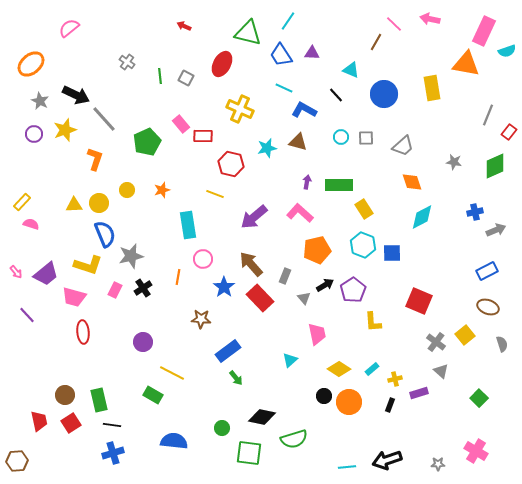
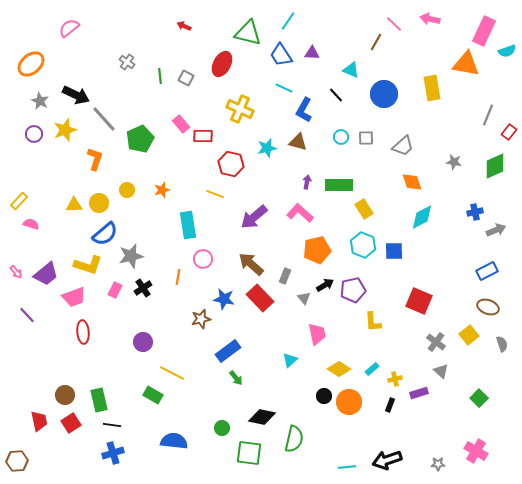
blue L-shape at (304, 110): rotated 90 degrees counterclockwise
green pentagon at (147, 142): moved 7 px left, 3 px up
yellow rectangle at (22, 202): moved 3 px left, 1 px up
blue semicircle at (105, 234): rotated 72 degrees clockwise
blue square at (392, 253): moved 2 px right, 2 px up
brown arrow at (251, 264): rotated 8 degrees counterclockwise
blue star at (224, 287): moved 12 px down; rotated 25 degrees counterclockwise
purple pentagon at (353, 290): rotated 20 degrees clockwise
pink trapezoid at (74, 297): rotated 35 degrees counterclockwise
brown star at (201, 319): rotated 18 degrees counterclockwise
yellow square at (465, 335): moved 4 px right
green semicircle at (294, 439): rotated 60 degrees counterclockwise
